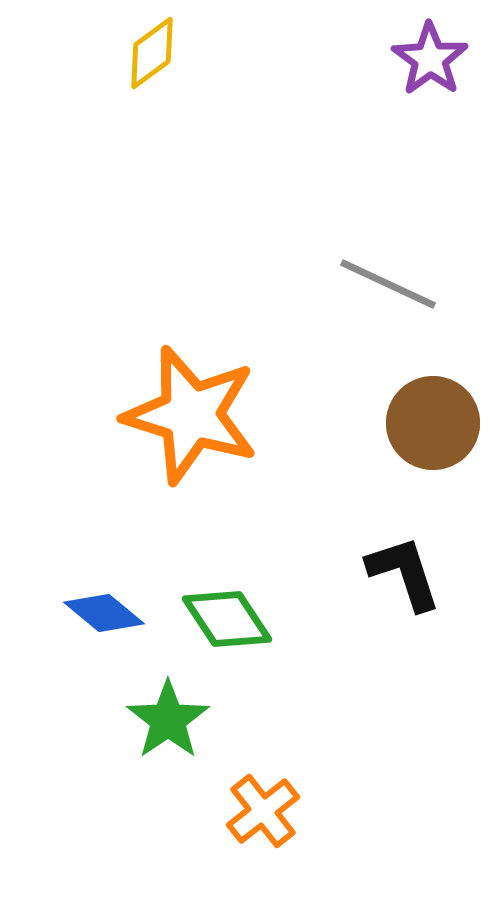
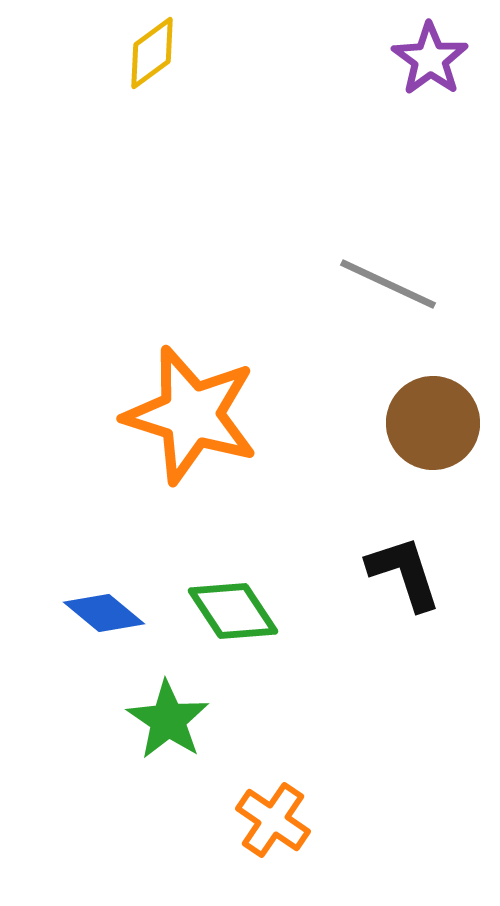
green diamond: moved 6 px right, 8 px up
green star: rotated 4 degrees counterclockwise
orange cross: moved 10 px right, 9 px down; rotated 18 degrees counterclockwise
